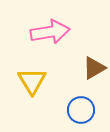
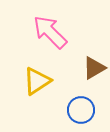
pink arrow: rotated 126 degrees counterclockwise
yellow triangle: moved 5 px right; rotated 28 degrees clockwise
